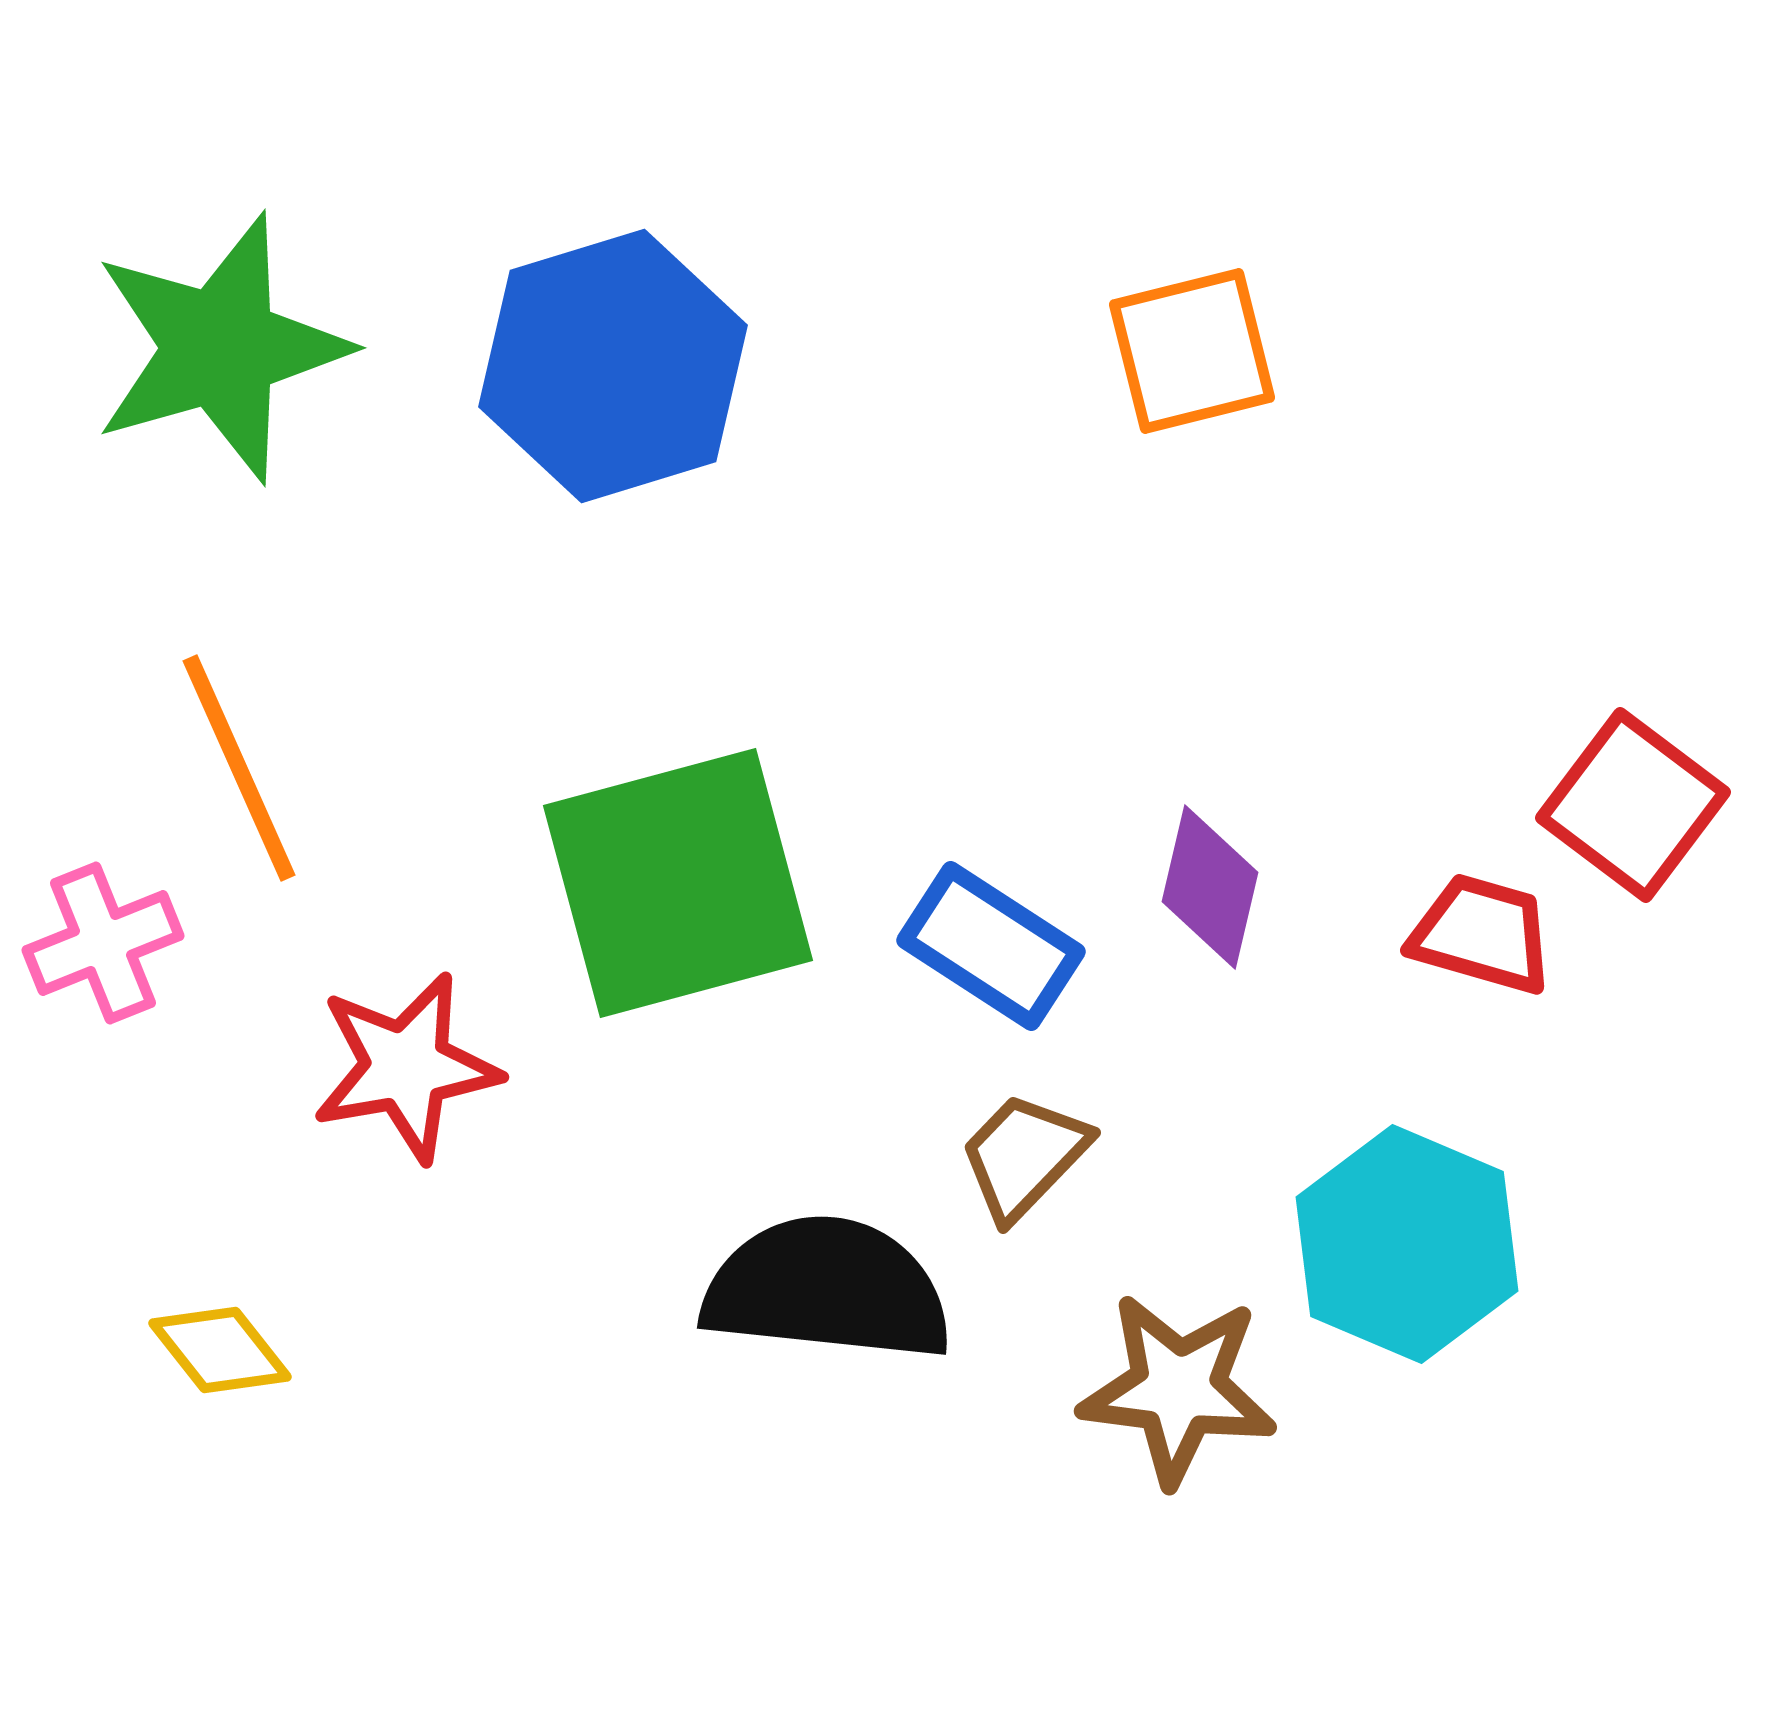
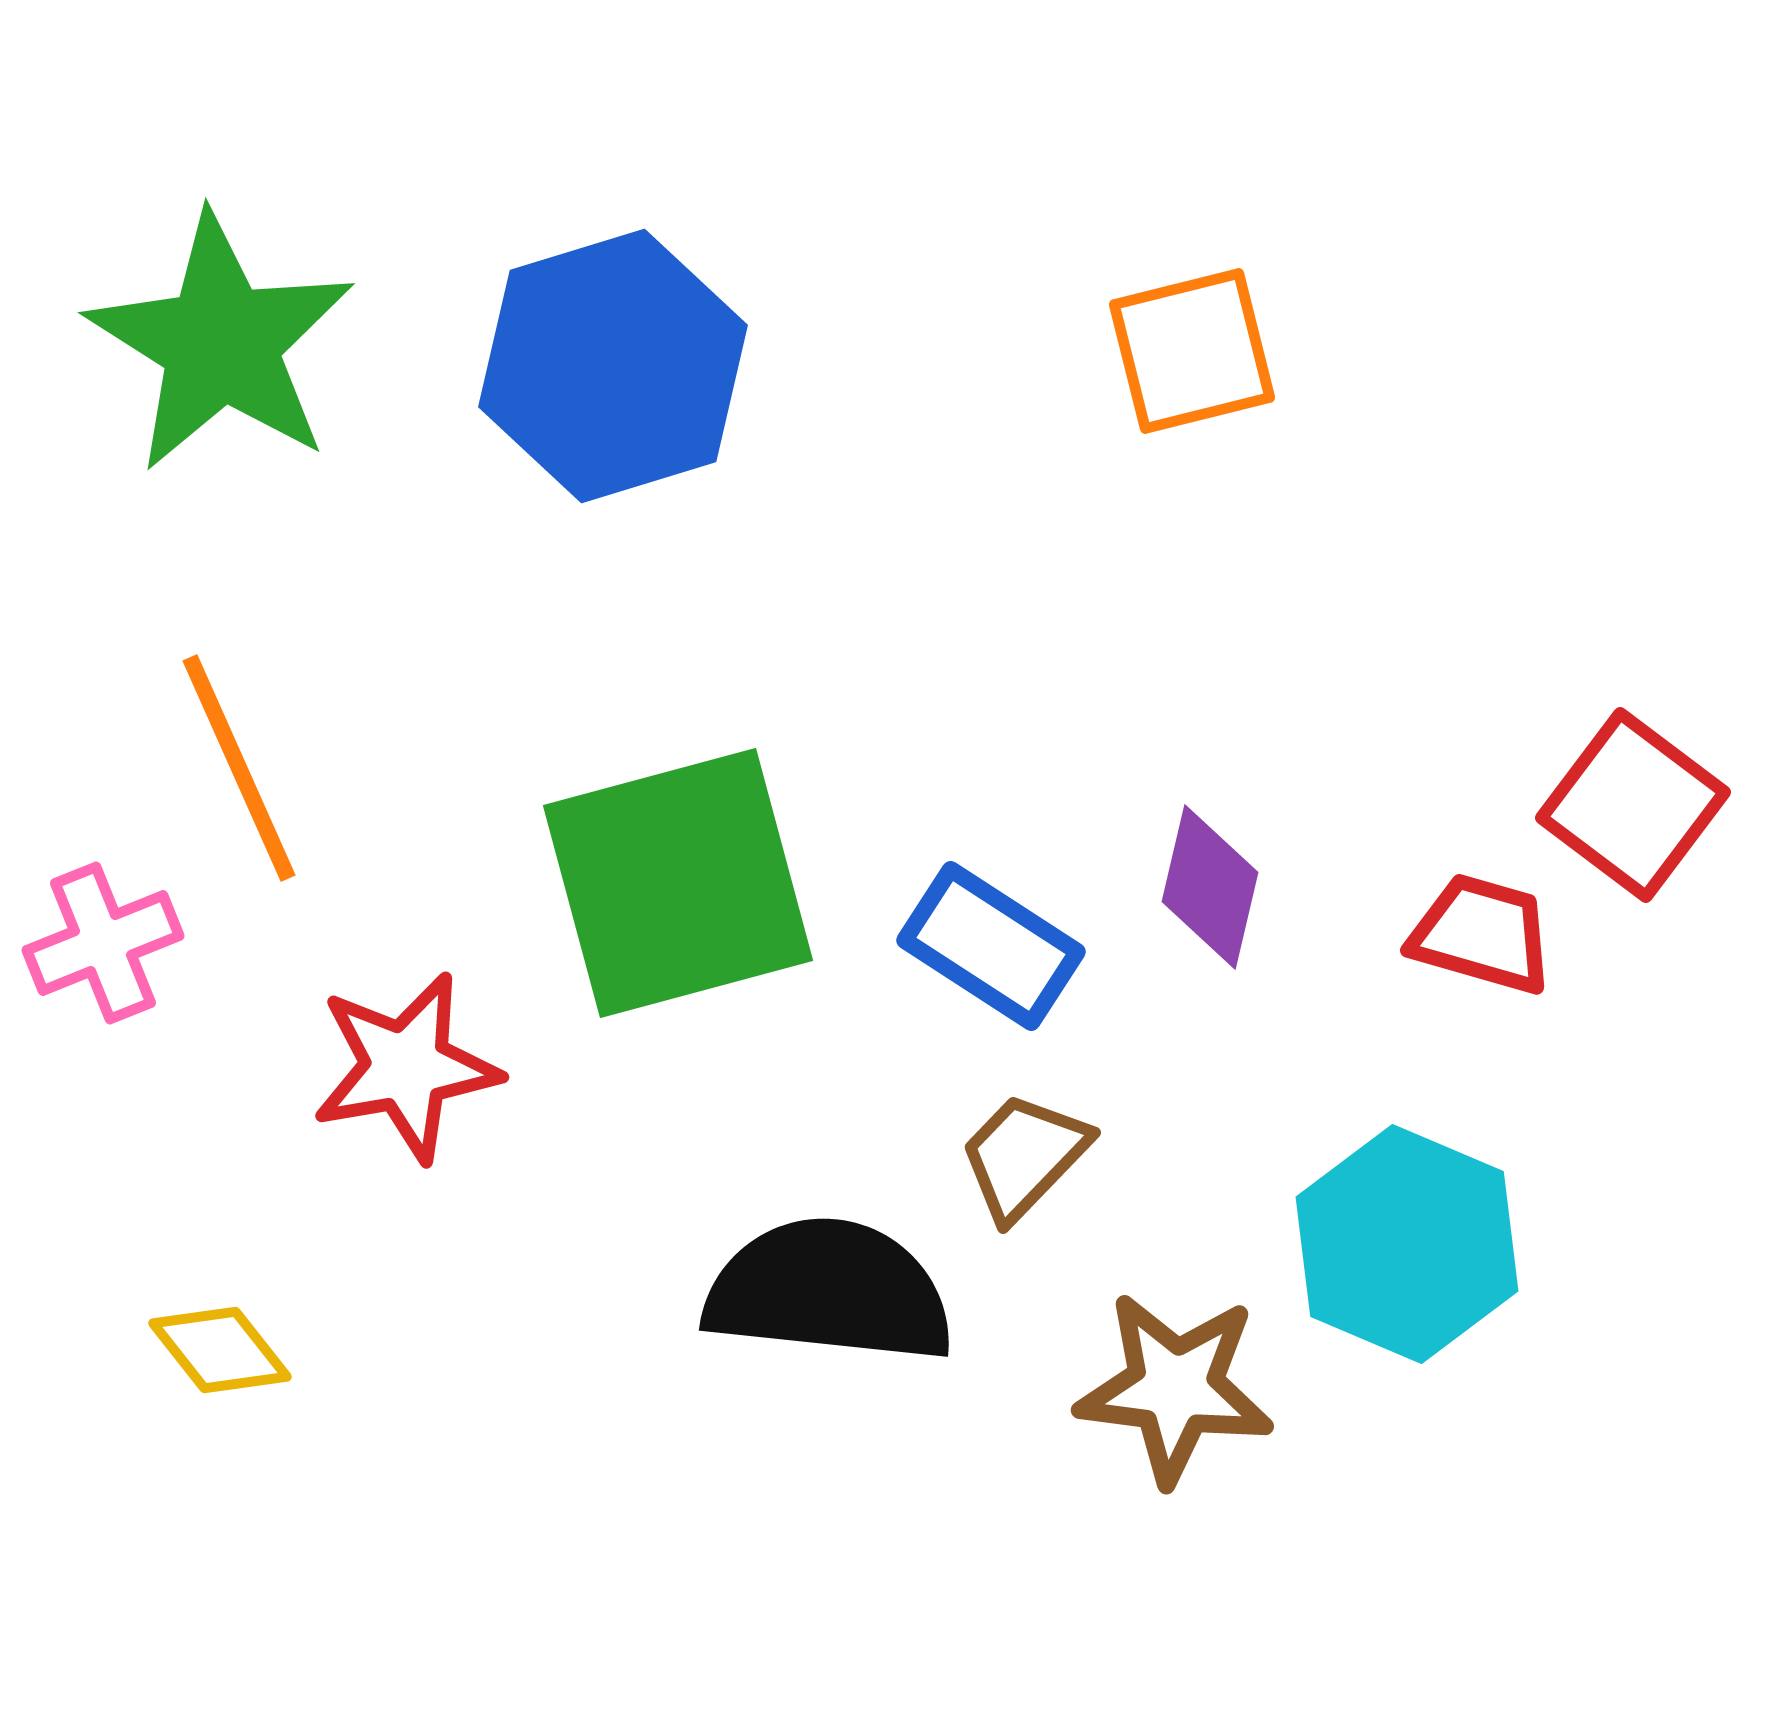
green star: moved 1 px right, 5 px up; rotated 24 degrees counterclockwise
black semicircle: moved 2 px right, 2 px down
brown star: moved 3 px left, 1 px up
